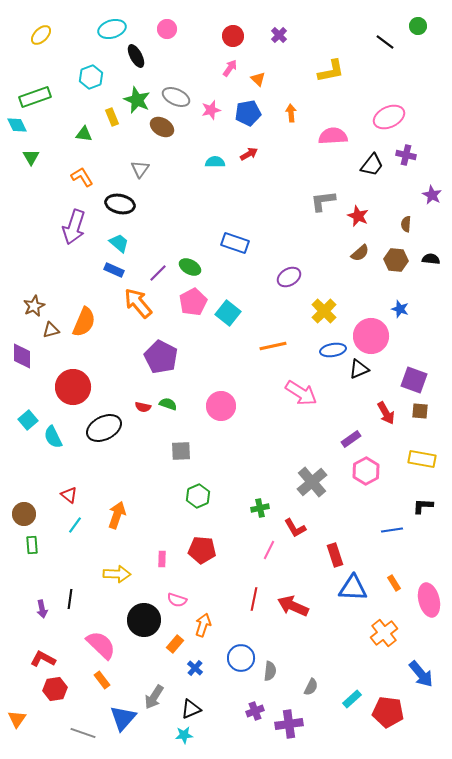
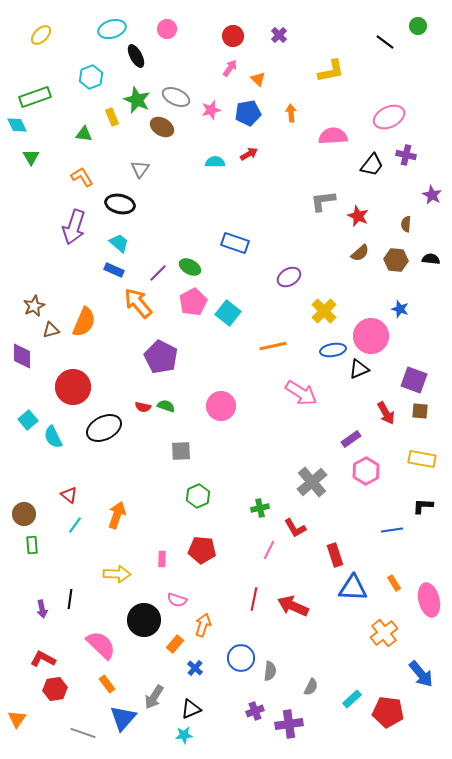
green semicircle at (168, 404): moved 2 px left, 2 px down
orange rectangle at (102, 680): moved 5 px right, 4 px down
